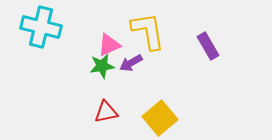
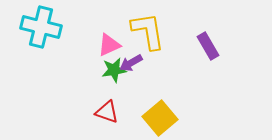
green star: moved 12 px right, 4 px down
red triangle: moved 1 px right; rotated 30 degrees clockwise
